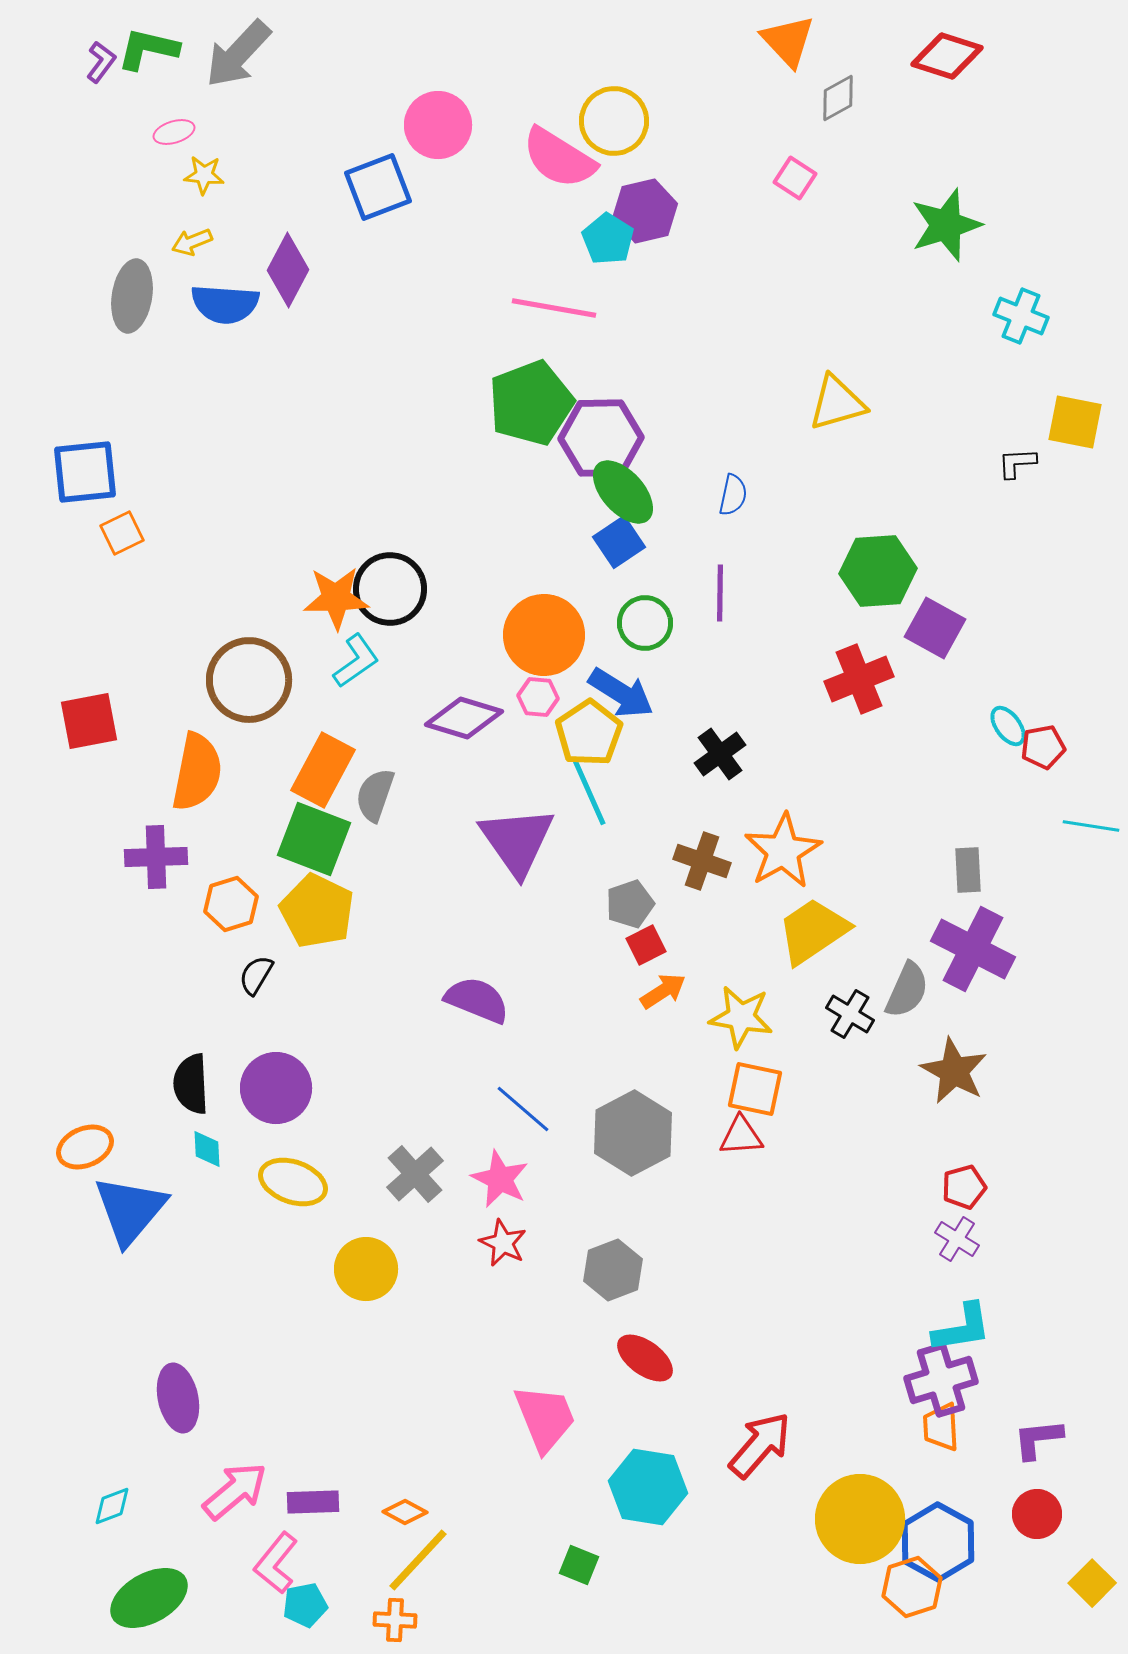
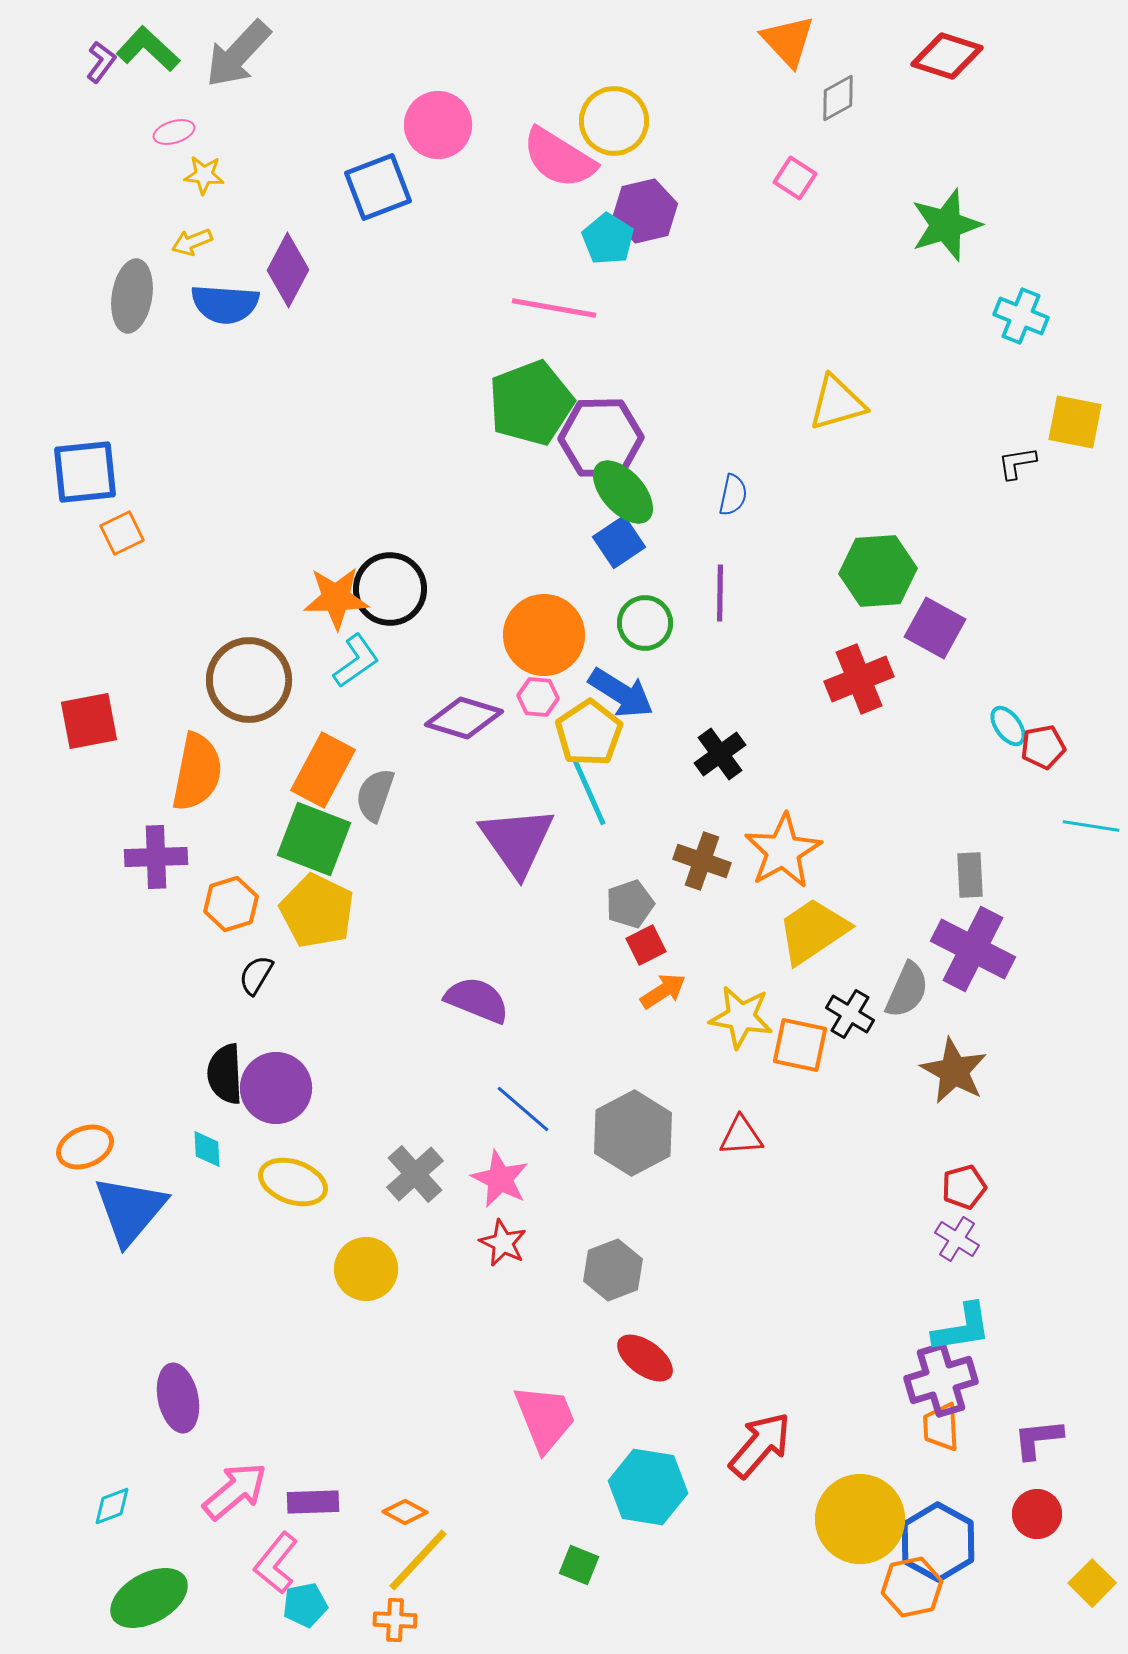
green L-shape at (148, 49): rotated 30 degrees clockwise
black L-shape at (1017, 463): rotated 6 degrees counterclockwise
gray rectangle at (968, 870): moved 2 px right, 5 px down
black semicircle at (191, 1084): moved 34 px right, 10 px up
orange square at (755, 1089): moved 45 px right, 44 px up
orange hexagon at (912, 1587): rotated 6 degrees clockwise
